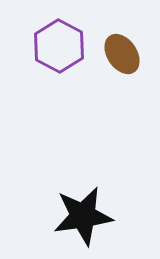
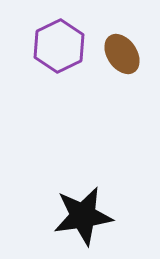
purple hexagon: rotated 6 degrees clockwise
